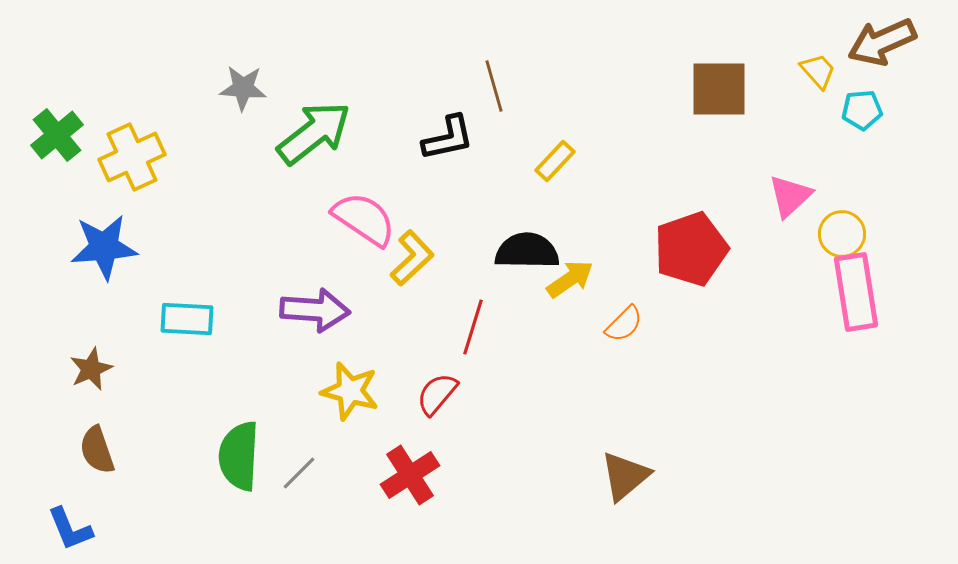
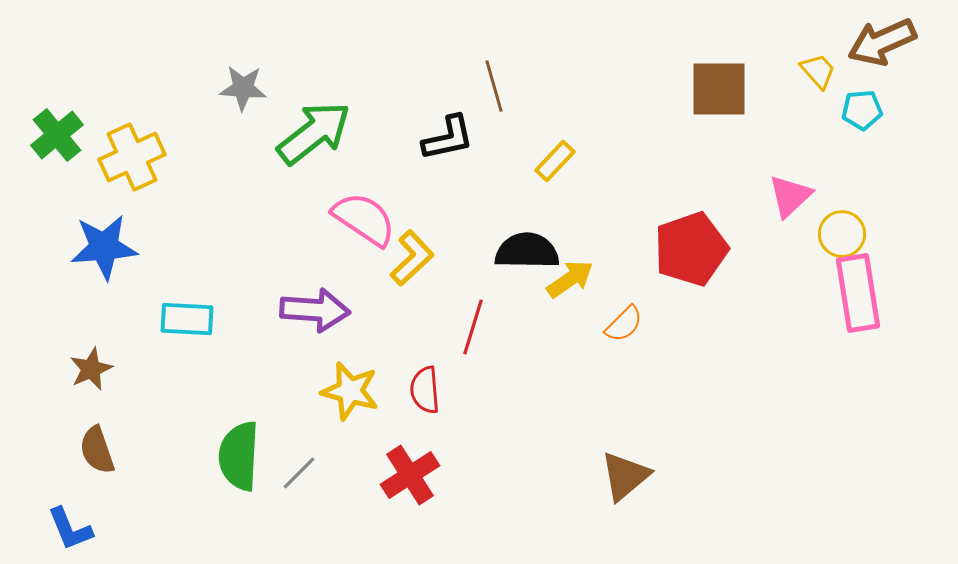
pink rectangle: moved 2 px right, 1 px down
red semicircle: moved 12 px left, 4 px up; rotated 45 degrees counterclockwise
